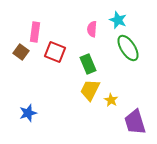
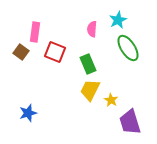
cyan star: rotated 24 degrees clockwise
purple trapezoid: moved 5 px left
